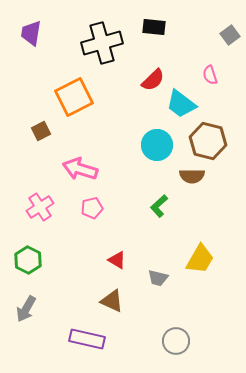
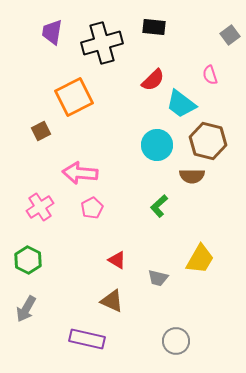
purple trapezoid: moved 21 px right, 1 px up
pink arrow: moved 4 px down; rotated 12 degrees counterclockwise
pink pentagon: rotated 15 degrees counterclockwise
